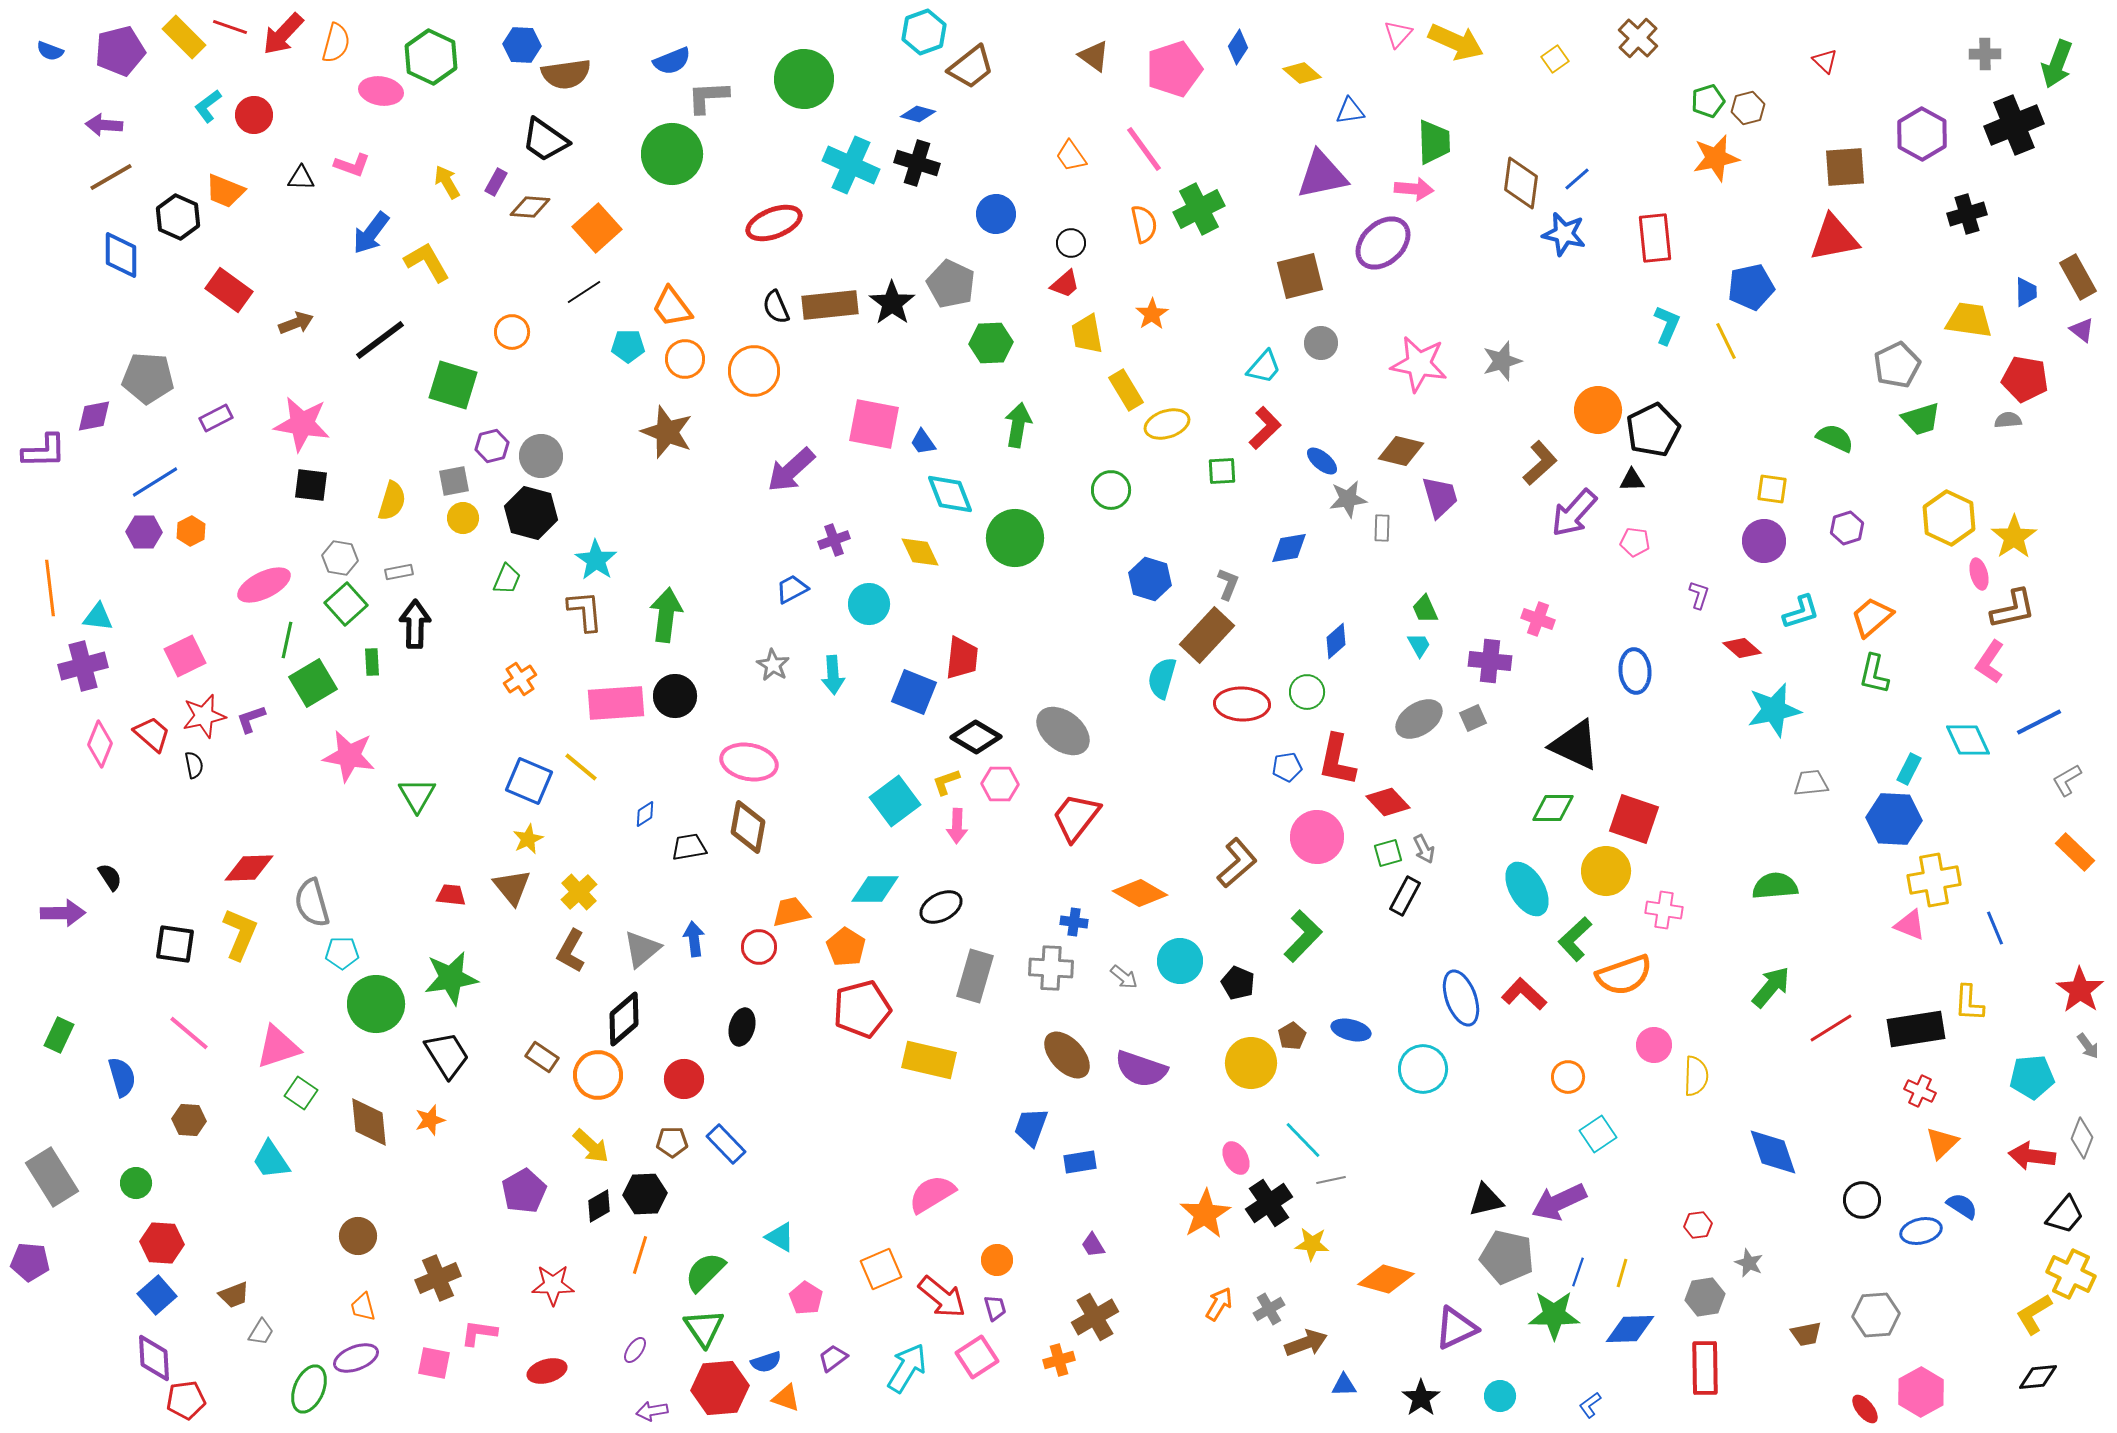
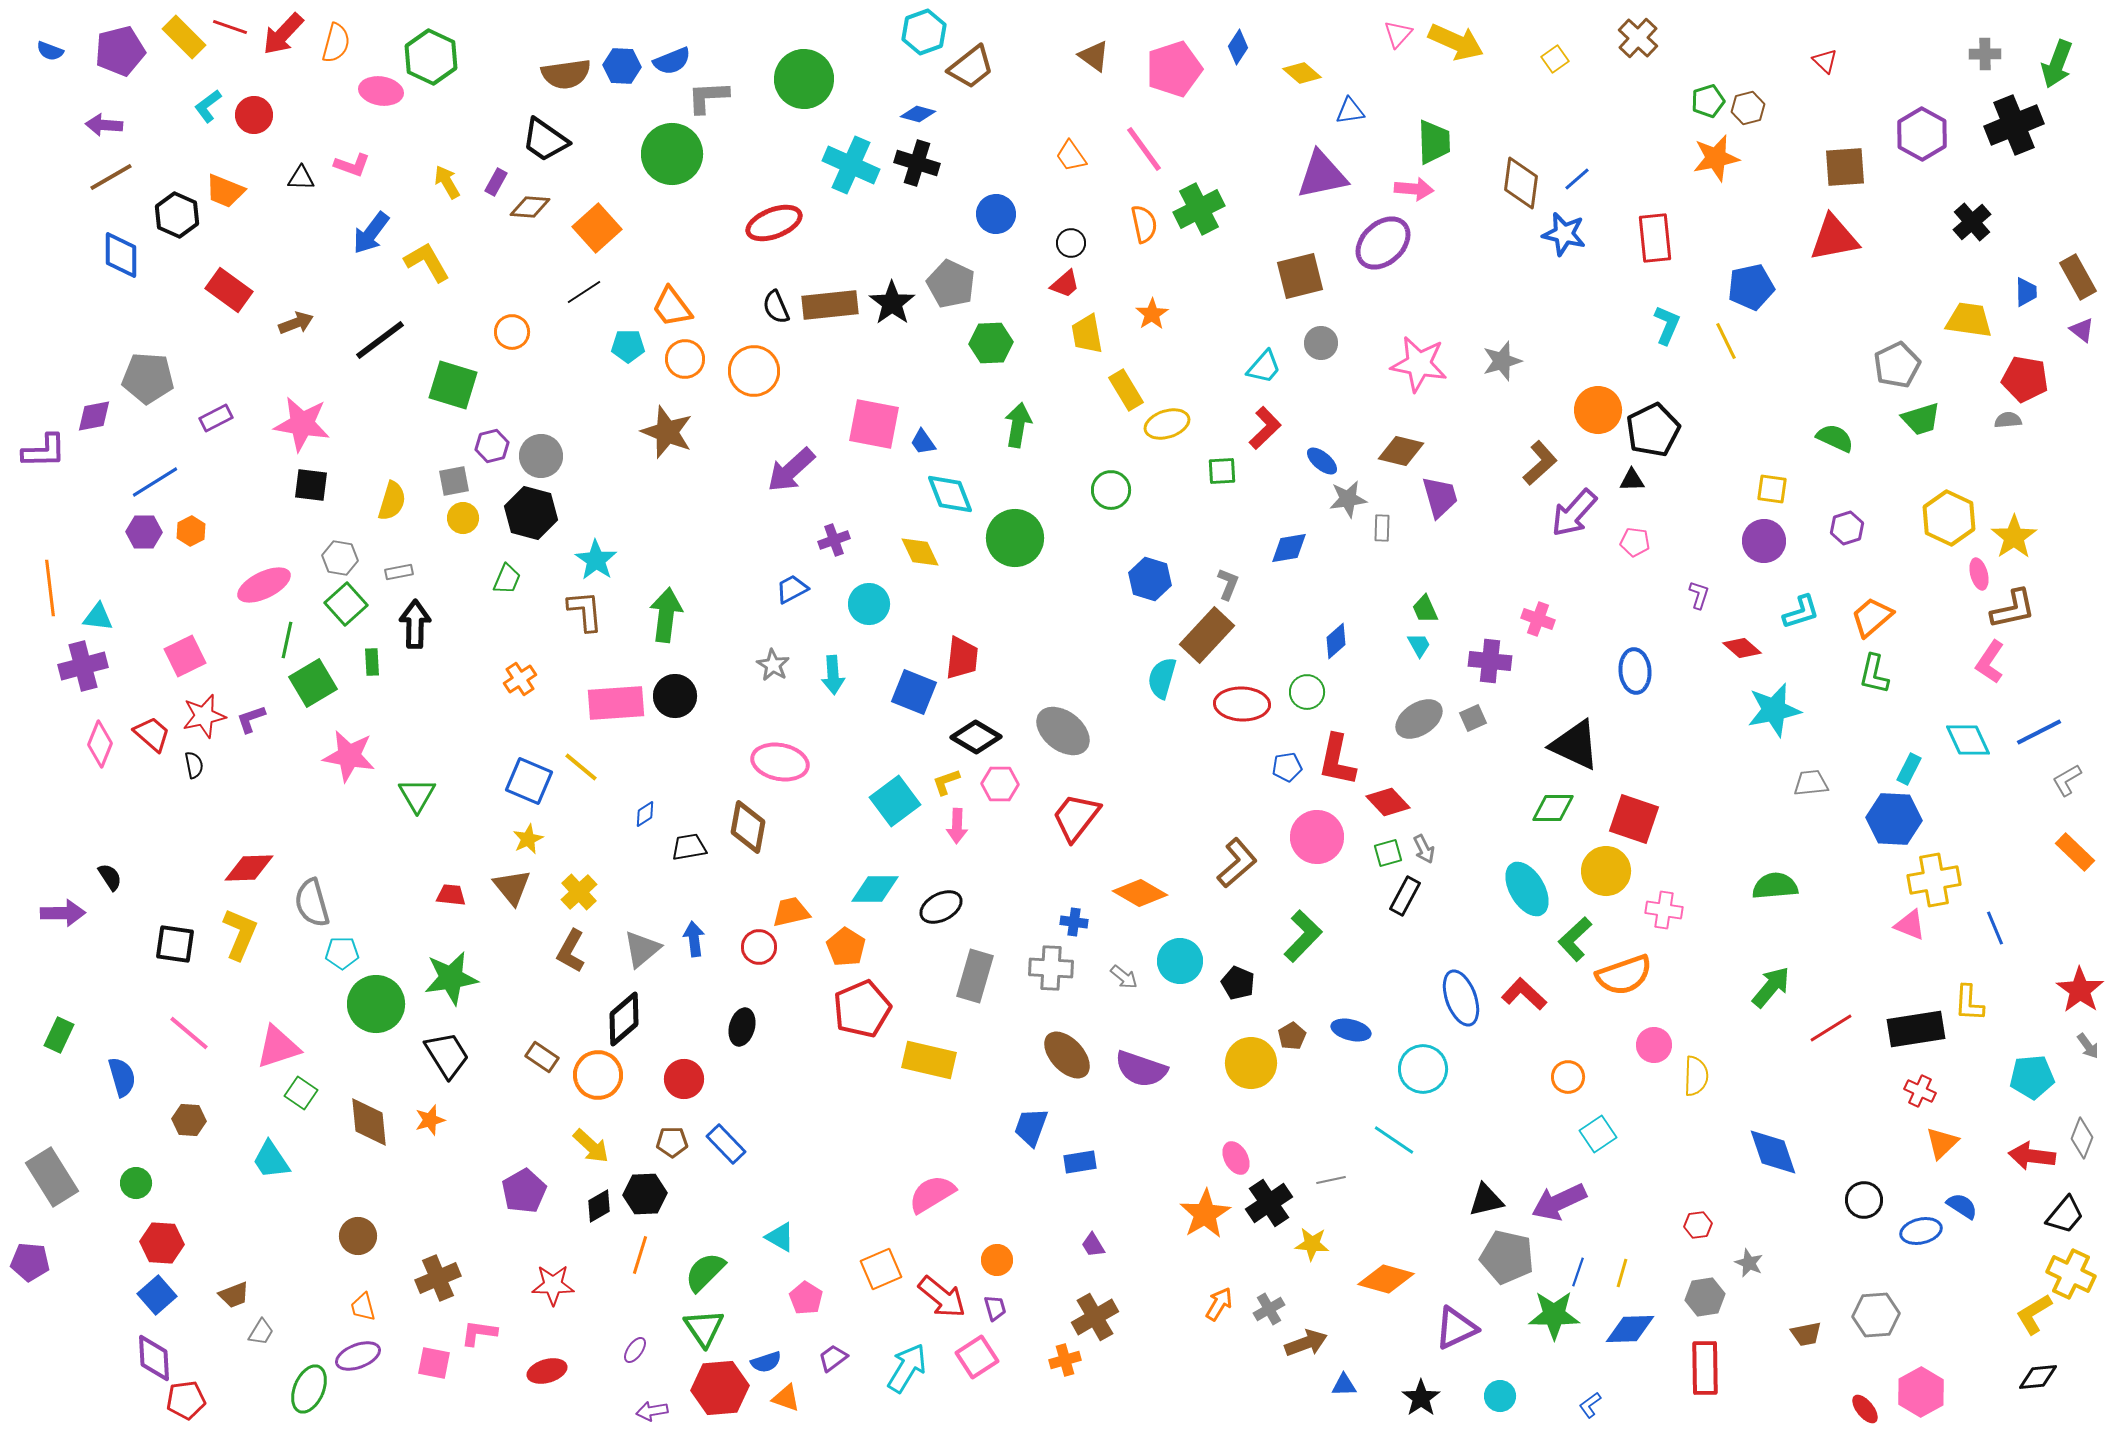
blue hexagon at (522, 45): moved 100 px right, 21 px down
black cross at (1967, 214): moved 5 px right, 8 px down; rotated 24 degrees counterclockwise
black hexagon at (178, 217): moved 1 px left, 2 px up
blue line at (2039, 722): moved 10 px down
pink ellipse at (749, 762): moved 31 px right
red pentagon at (862, 1009): rotated 8 degrees counterclockwise
cyan line at (1303, 1140): moved 91 px right; rotated 12 degrees counterclockwise
black circle at (1862, 1200): moved 2 px right
purple ellipse at (356, 1358): moved 2 px right, 2 px up
orange cross at (1059, 1360): moved 6 px right
